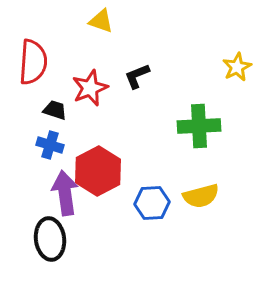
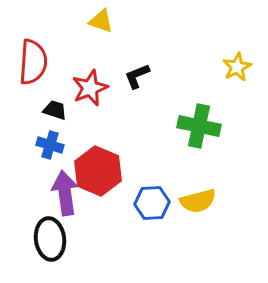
green cross: rotated 15 degrees clockwise
red hexagon: rotated 9 degrees counterclockwise
yellow semicircle: moved 3 px left, 5 px down
